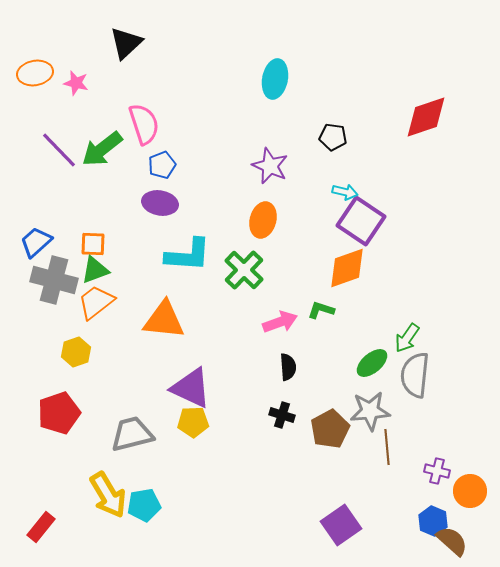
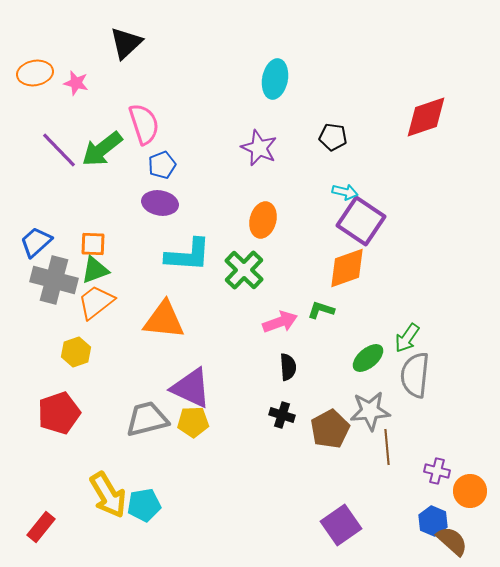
purple star at (270, 166): moved 11 px left, 18 px up
green ellipse at (372, 363): moved 4 px left, 5 px up
gray trapezoid at (132, 434): moved 15 px right, 15 px up
